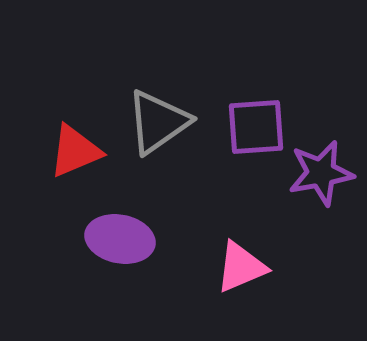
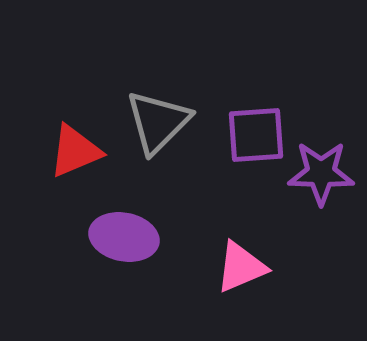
gray triangle: rotated 10 degrees counterclockwise
purple square: moved 8 px down
purple star: rotated 12 degrees clockwise
purple ellipse: moved 4 px right, 2 px up
